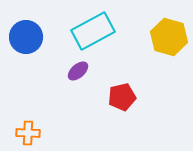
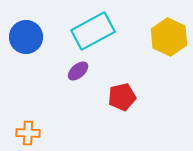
yellow hexagon: rotated 9 degrees clockwise
